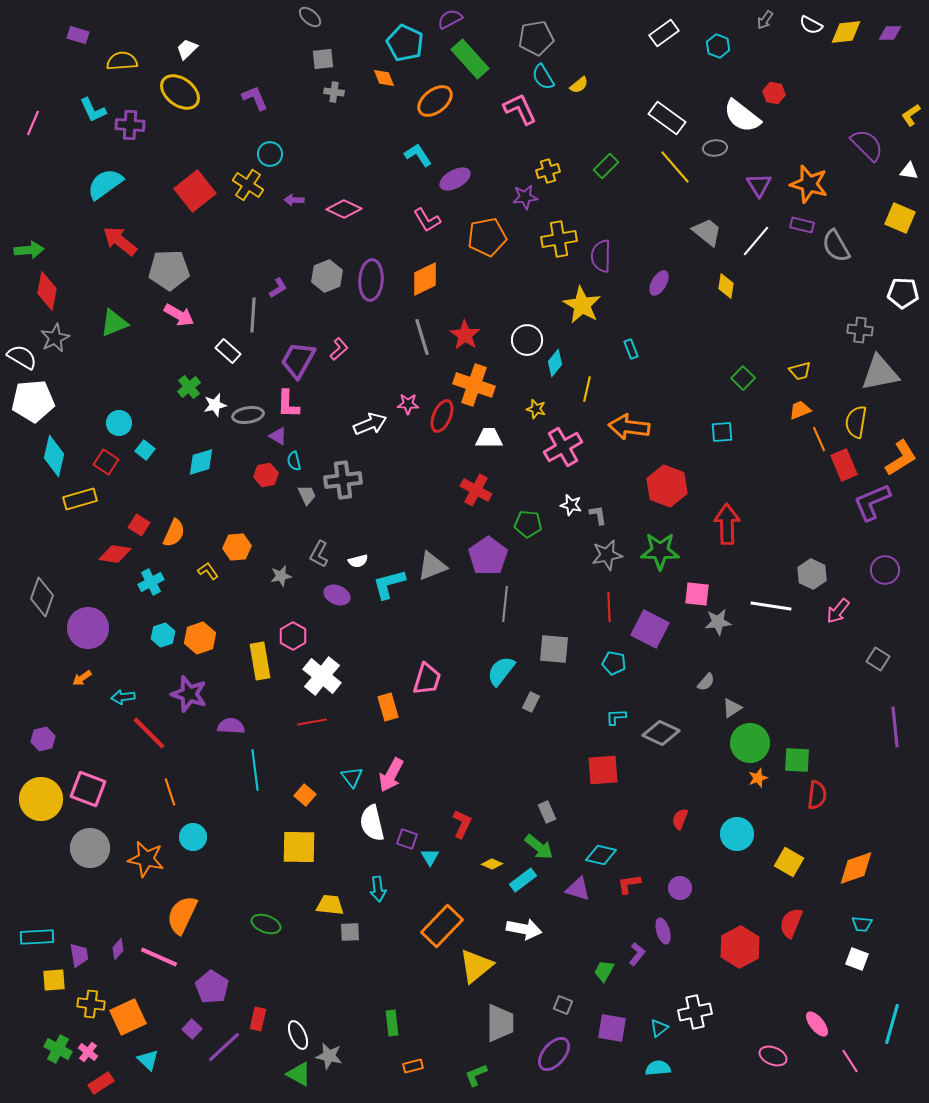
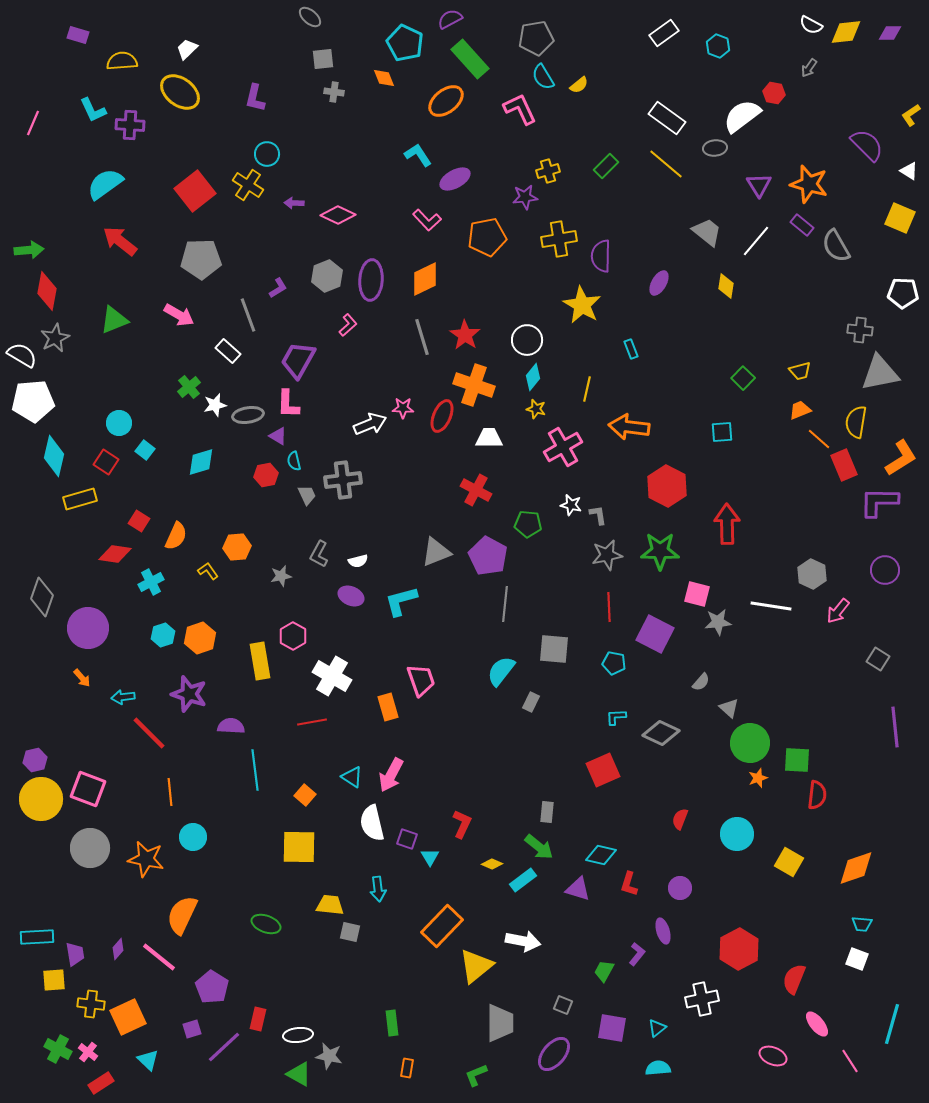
gray arrow at (765, 20): moved 44 px right, 48 px down
purple L-shape at (255, 98): rotated 144 degrees counterclockwise
orange ellipse at (435, 101): moved 11 px right
white semicircle at (742, 116): rotated 105 degrees clockwise
cyan circle at (270, 154): moved 3 px left
yellow line at (675, 167): moved 9 px left, 3 px up; rotated 9 degrees counterclockwise
white triangle at (909, 171): rotated 24 degrees clockwise
purple arrow at (294, 200): moved 3 px down
pink diamond at (344, 209): moved 6 px left, 6 px down
pink L-shape at (427, 220): rotated 12 degrees counterclockwise
purple rectangle at (802, 225): rotated 25 degrees clockwise
gray pentagon at (169, 270): moved 32 px right, 11 px up
gray line at (253, 315): moved 5 px left; rotated 24 degrees counterclockwise
green triangle at (114, 323): moved 3 px up
pink L-shape at (339, 349): moved 9 px right, 24 px up
white semicircle at (22, 357): moved 2 px up
cyan diamond at (555, 363): moved 22 px left, 14 px down
pink star at (408, 404): moved 5 px left, 4 px down
orange line at (819, 439): rotated 25 degrees counterclockwise
red hexagon at (667, 486): rotated 6 degrees clockwise
purple L-shape at (872, 502): moved 7 px right; rotated 24 degrees clockwise
red square at (139, 525): moved 4 px up
orange semicircle at (174, 533): moved 2 px right, 3 px down
purple pentagon at (488, 556): rotated 9 degrees counterclockwise
gray triangle at (432, 566): moved 4 px right, 14 px up
cyan L-shape at (389, 584): moved 12 px right, 17 px down
pink square at (697, 594): rotated 8 degrees clockwise
purple ellipse at (337, 595): moved 14 px right, 1 px down
purple square at (650, 629): moved 5 px right, 5 px down
white cross at (322, 676): moved 10 px right; rotated 9 degrees counterclockwise
orange arrow at (82, 678): rotated 96 degrees counterclockwise
pink trapezoid at (427, 679): moved 6 px left, 1 px down; rotated 36 degrees counterclockwise
gray semicircle at (706, 682): moved 5 px left
gray triangle at (732, 708): moved 3 px left; rotated 45 degrees counterclockwise
purple hexagon at (43, 739): moved 8 px left, 21 px down
red square at (603, 770): rotated 20 degrees counterclockwise
cyan triangle at (352, 777): rotated 20 degrees counterclockwise
orange line at (170, 792): rotated 12 degrees clockwise
gray rectangle at (547, 812): rotated 30 degrees clockwise
red L-shape at (629, 884): rotated 65 degrees counterclockwise
red semicircle at (791, 923): moved 3 px right, 56 px down
white arrow at (524, 929): moved 1 px left, 12 px down
gray square at (350, 932): rotated 15 degrees clockwise
red hexagon at (740, 947): moved 1 px left, 2 px down
purple trapezoid at (79, 955): moved 4 px left, 1 px up
pink line at (159, 957): rotated 15 degrees clockwise
white cross at (695, 1012): moved 7 px right, 13 px up
cyan triangle at (659, 1028): moved 2 px left
purple square at (192, 1029): rotated 30 degrees clockwise
white ellipse at (298, 1035): rotated 72 degrees counterclockwise
orange rectangle at (413, 1066): moved 6 px left, 2 px down; rotated 66 degrees counterclockwise
